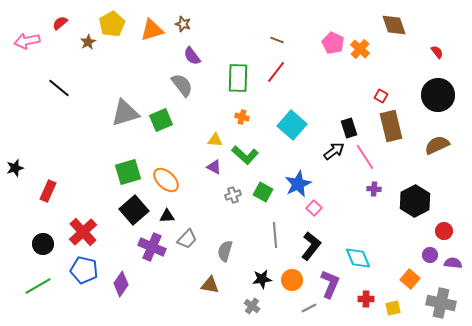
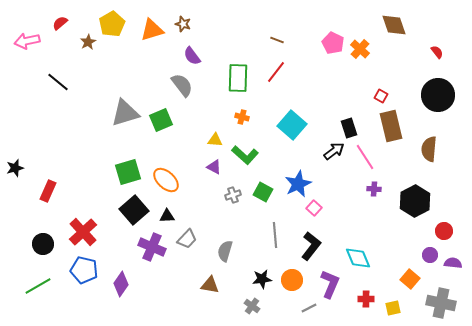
black line at (59, 88): moved 1 px left, 6 px up
brown semicircle at (437, 145): moved 8 px left, 4 px down; rotated 60 degrees counterclockwise
